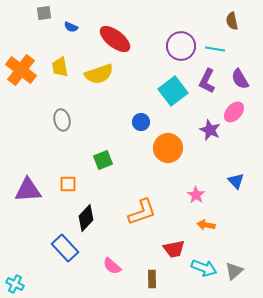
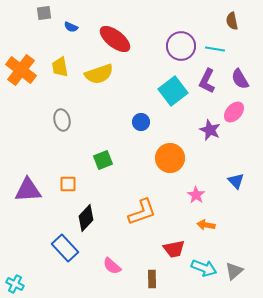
orange circle: moved 2 px right, 10 px down
